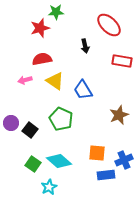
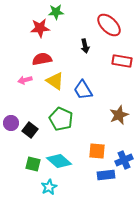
red star: rotated 12 degrees clockwise
orange square: moved 2 px up
green square: rotated 21 degrees counterclockwise
